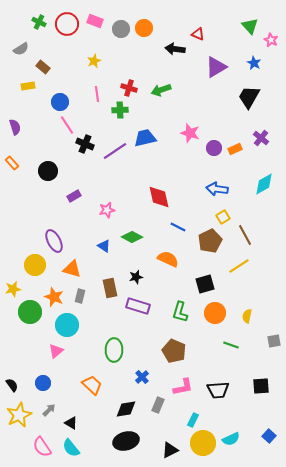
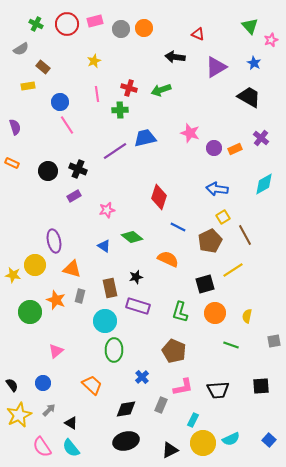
pink rectangle at (95, 21): rotated 35 degrees counterclockwise
green cross at (39, 22): moved 3 px left, 2 px down
pink star at (271, 40): rotated 24 degrees clockwise
black arrow at (175, 49): moved 8 px down
black trapezoid at (249, 97): rotated 90 degrees clockwise
black cross at (85, 144): moved 7 px left, 25 px down
orange rectangle at (12, 163): rotated 24 degrees counterclockwise
red diamond at (159, 197): rotated 30 degrees clockwise
green diamond at (132, 237): rotated 10 degrees clockwise
purple ellipse at (54, 241): rotated 15 degrees clockwise
yellow line at (239, 266): moved 6 px left, 4 px down
yellow star at (13, 289): moved 14 px up; rotated 21 degrees clockwise
orange star at (54, 297): moved 2 px right, 3 px down
cyan circle at (67, 325): moved 38 px right, 4 px up
gray rectangle at (158, 405): moved 3 px right
blue square at (269, 436): moved 4 px down
